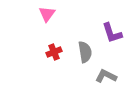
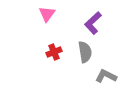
purple L-shape: moved 19 px left, 10 px up; rotated 65 degrees clockwise
